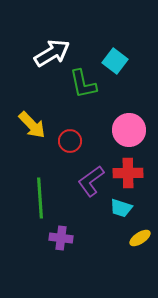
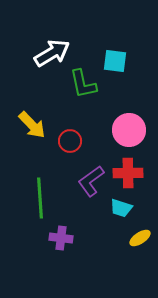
cyan square: rotated 30 degrees counterclockwise
